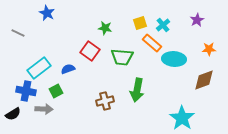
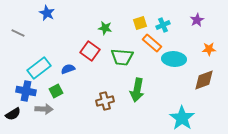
cyan cross: rotated 16 degrees clockwise
